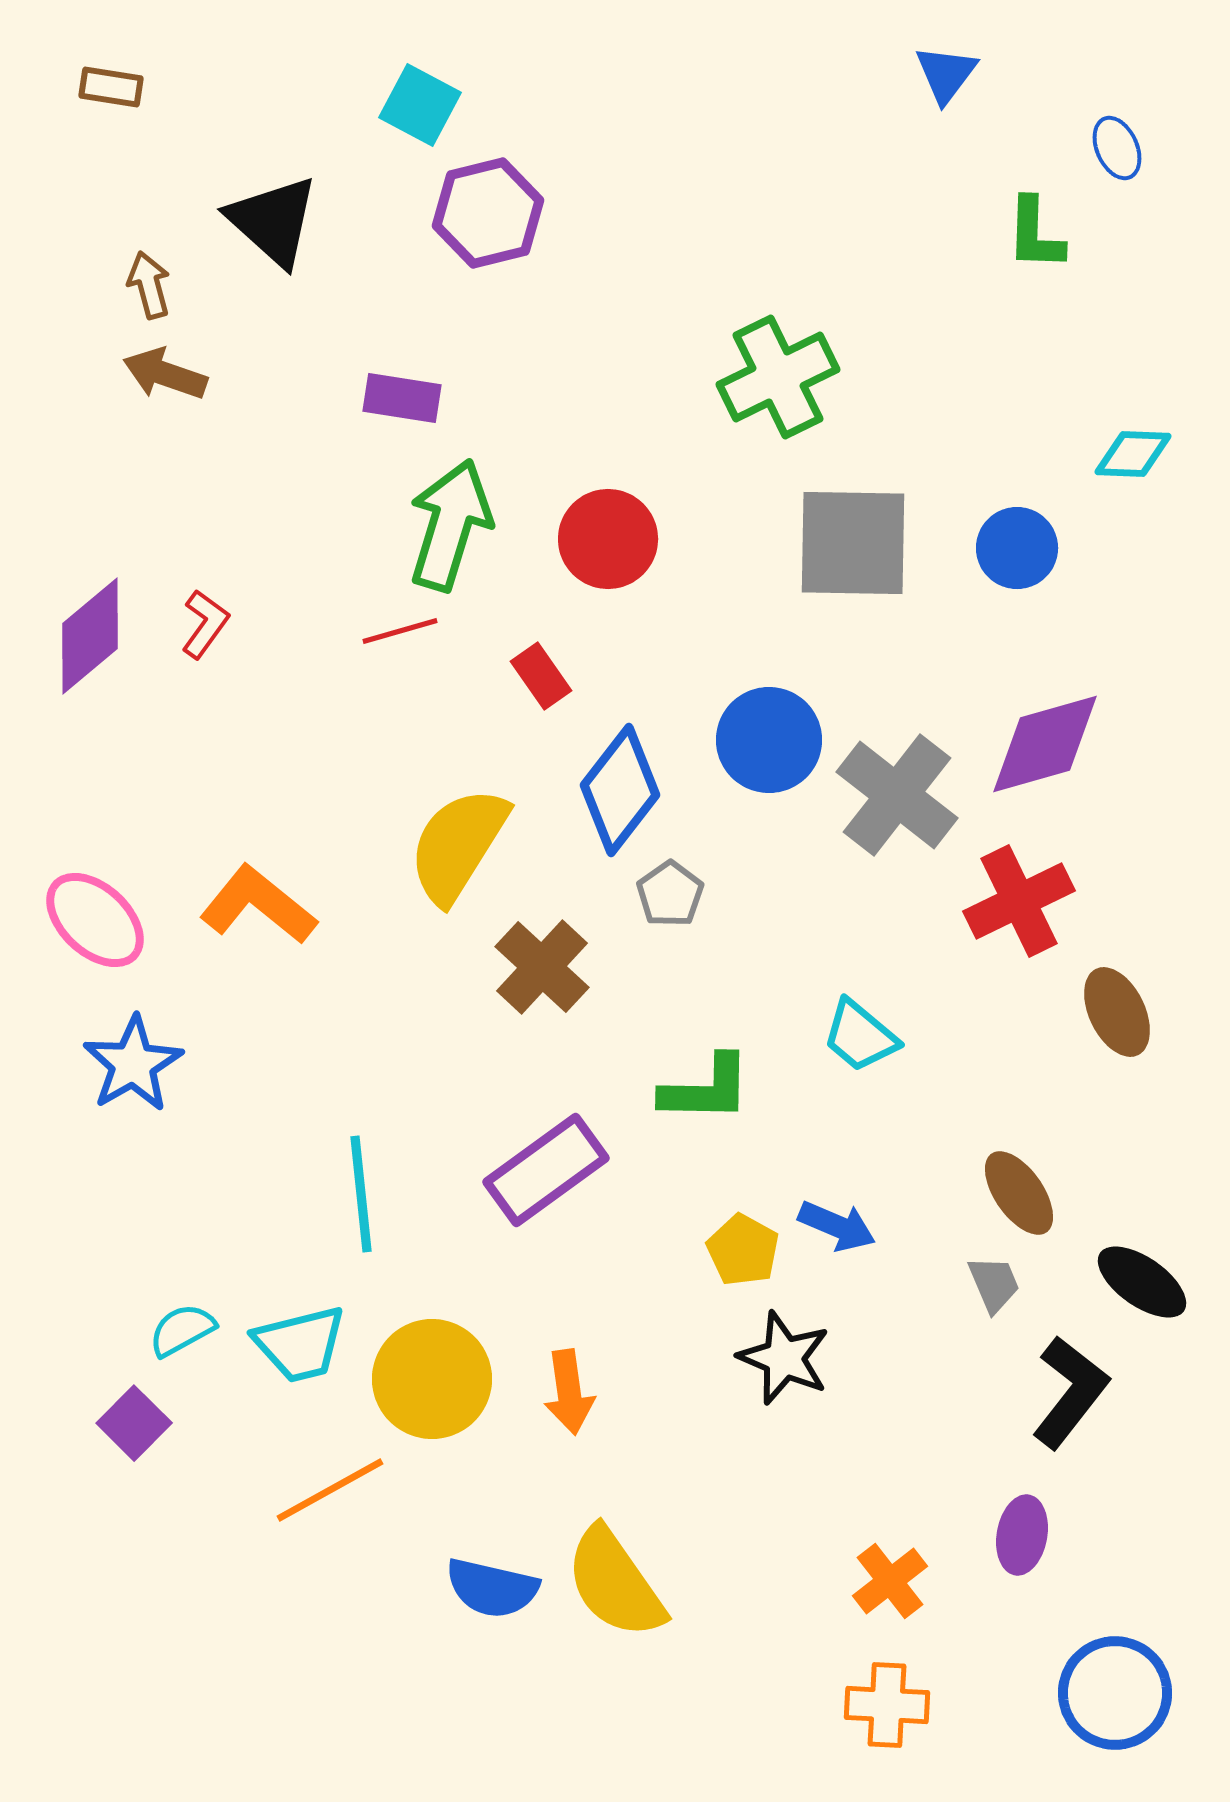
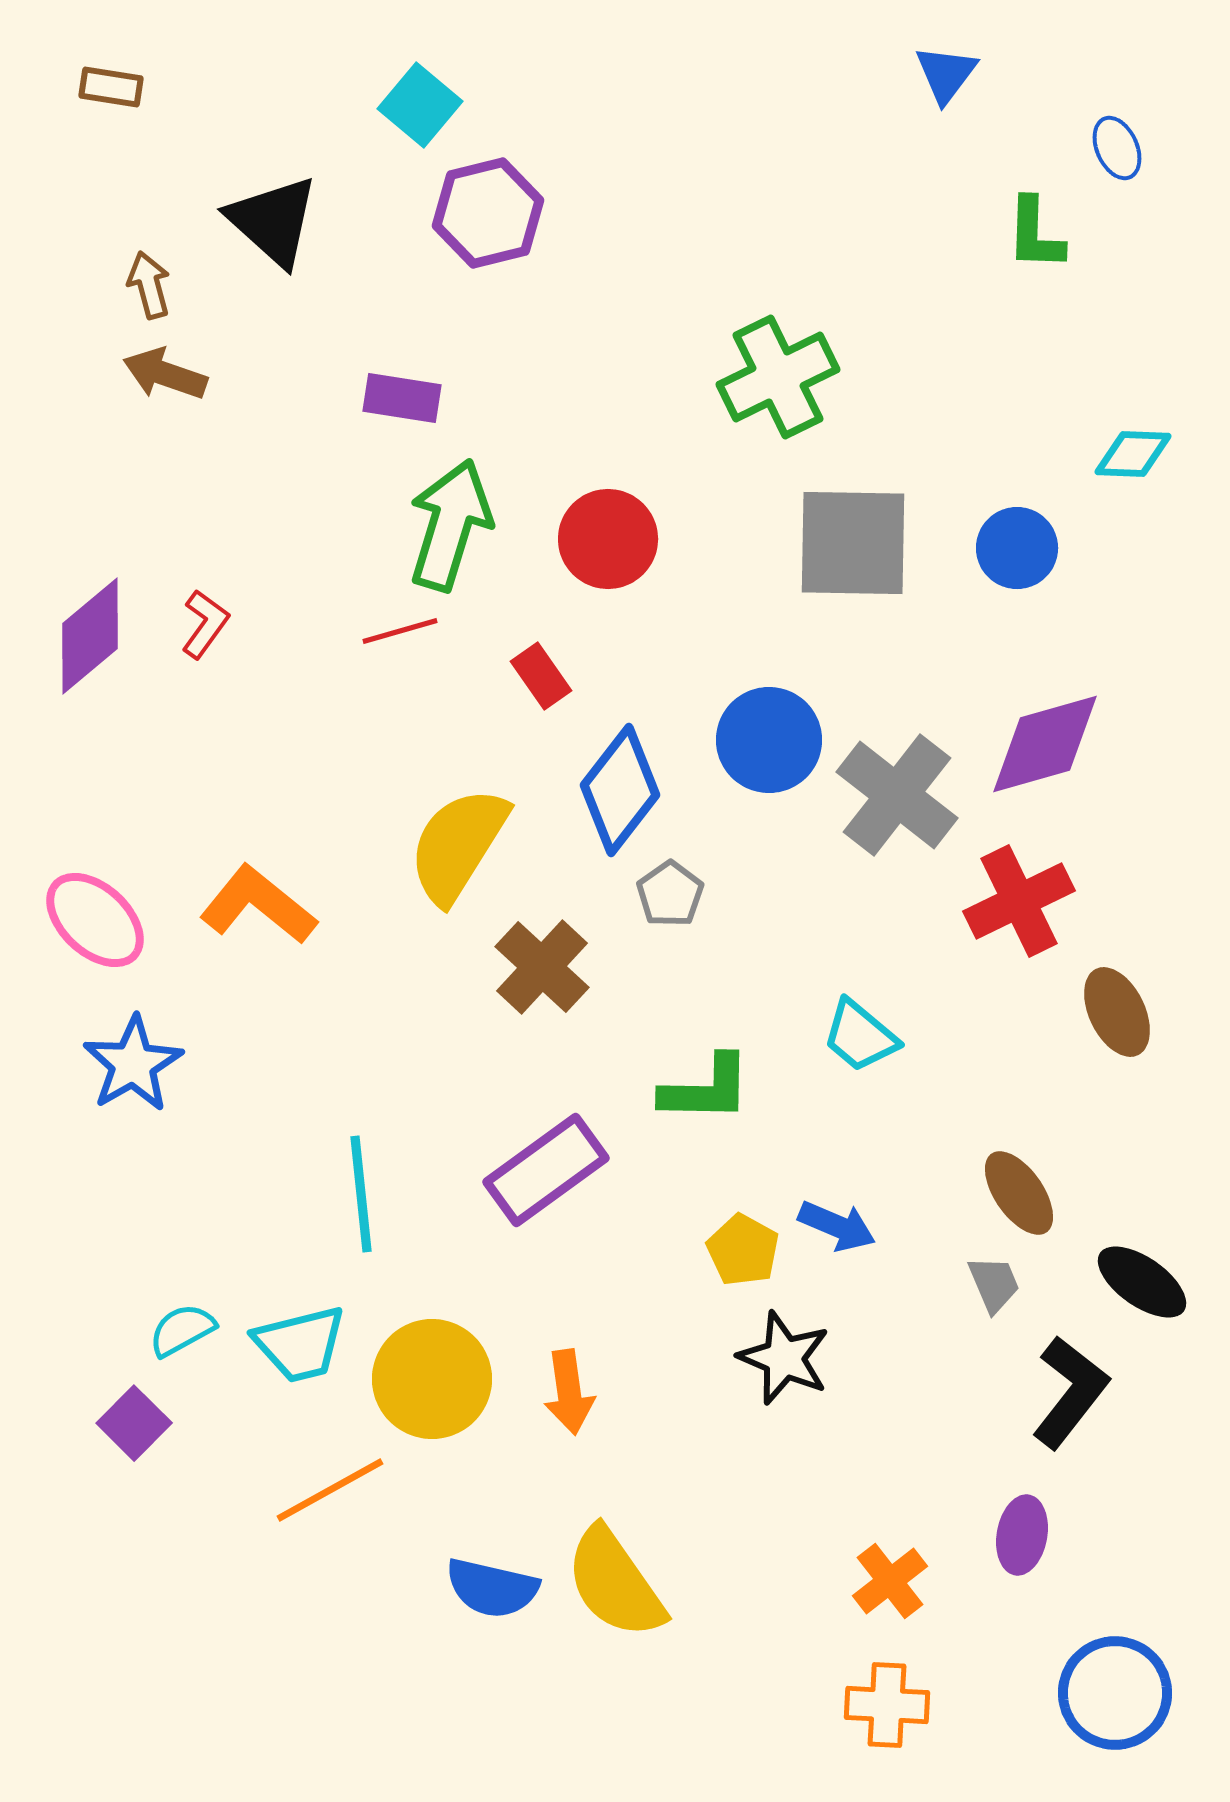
cyan square at (420, 105): rotated 12 degrees clockwise
